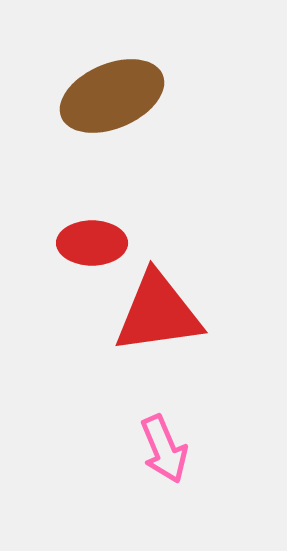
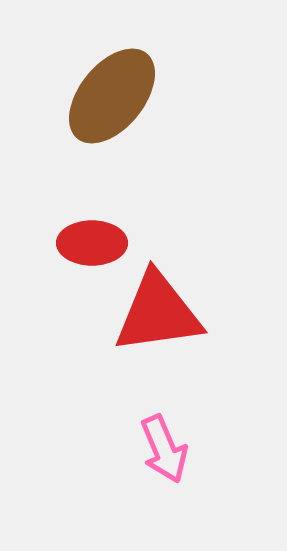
brown ellipse: rotated 28 degrees counterclockwise
